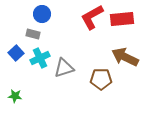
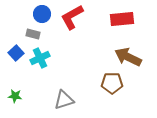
red L-shape: moved 20 px left
brown arrow: moved 3 px right
gray triangle: moved 32 px down
brown pentagon: moved 11 px right, 4 px down
